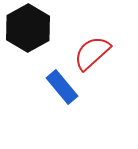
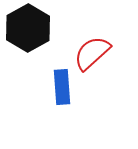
blue rectangle: rotated 36 degrees clockwise
